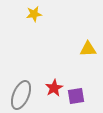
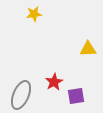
red star: moved 6 px up
